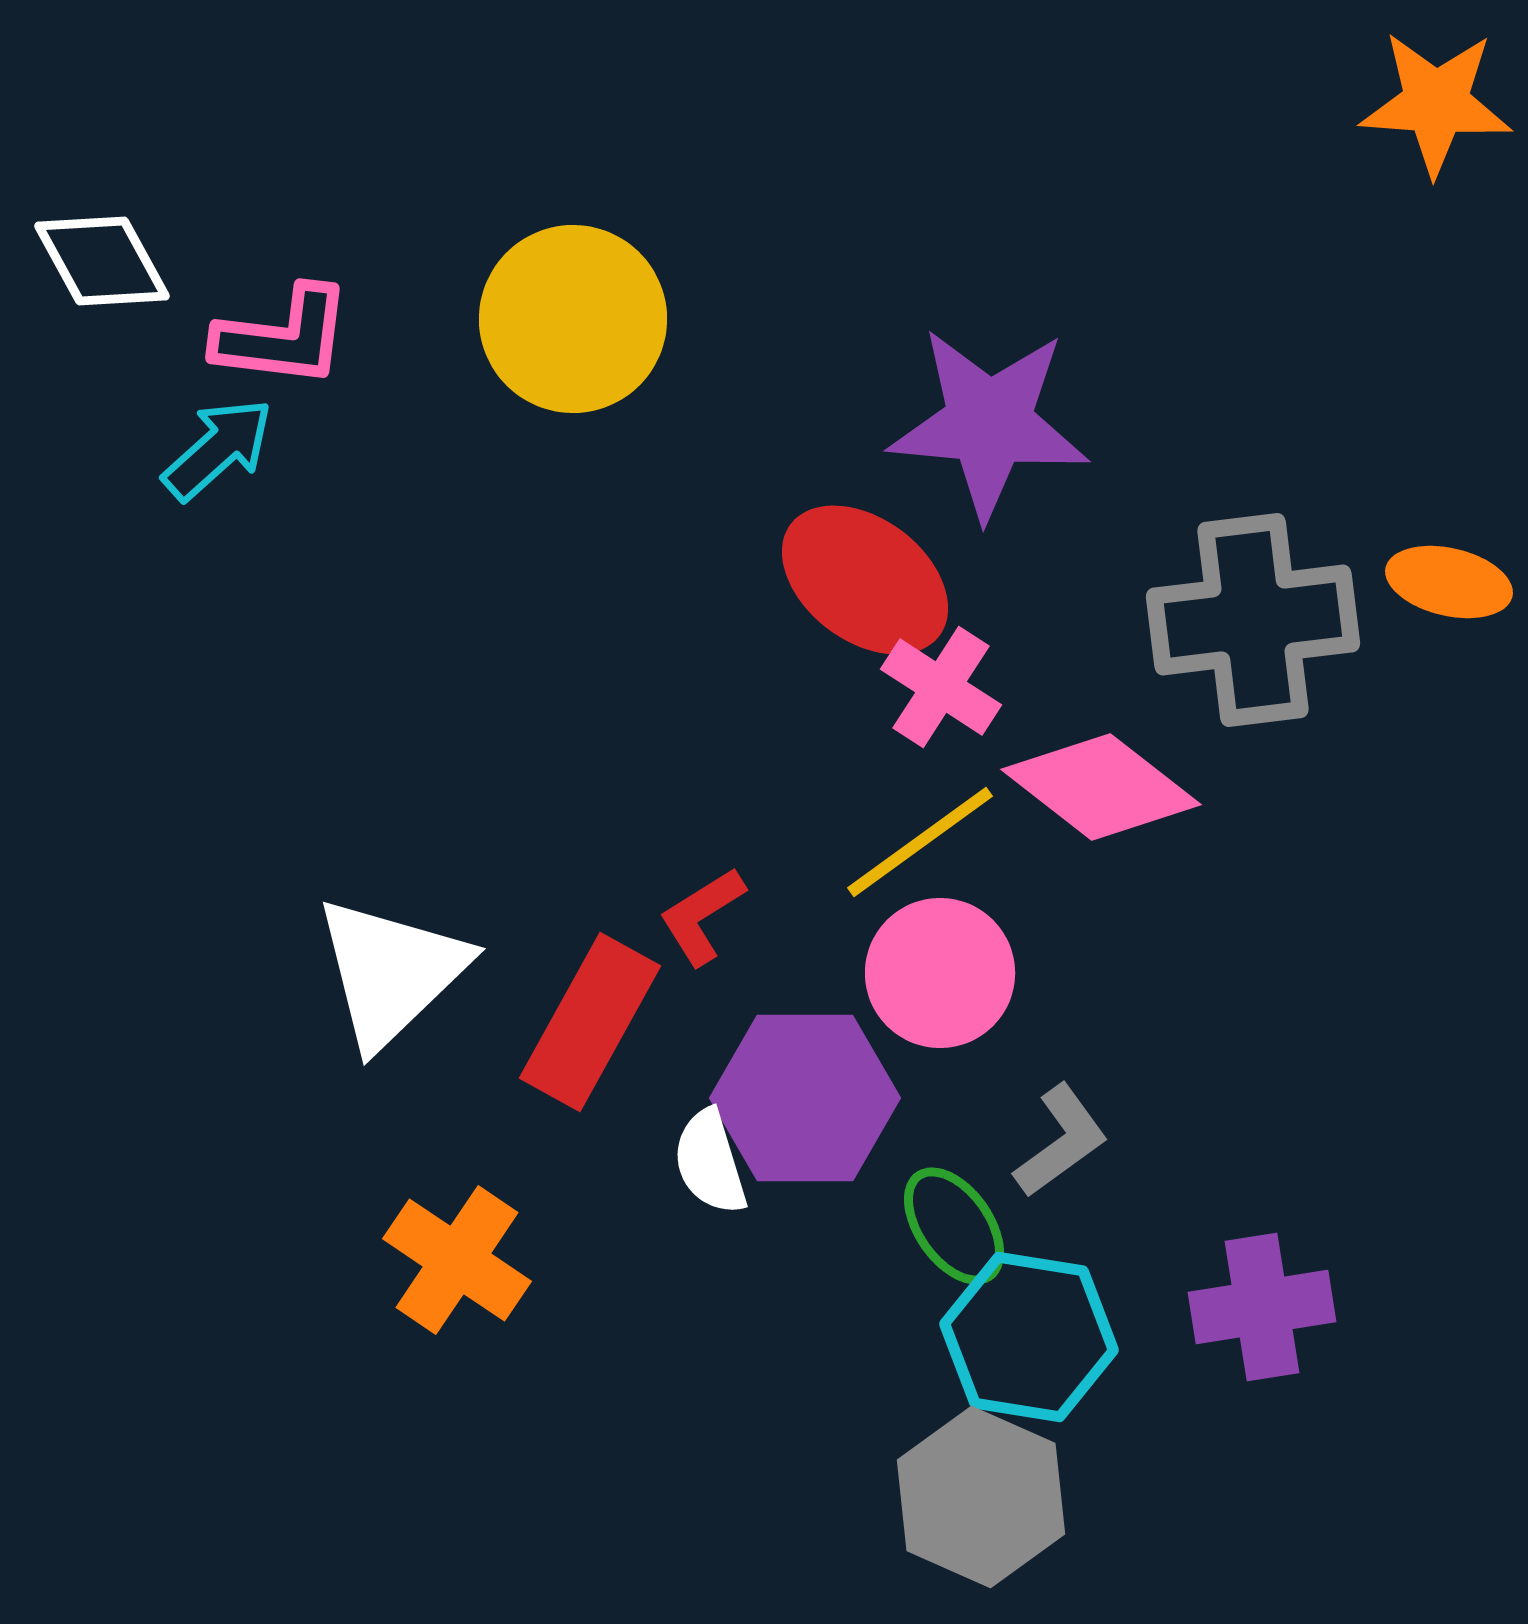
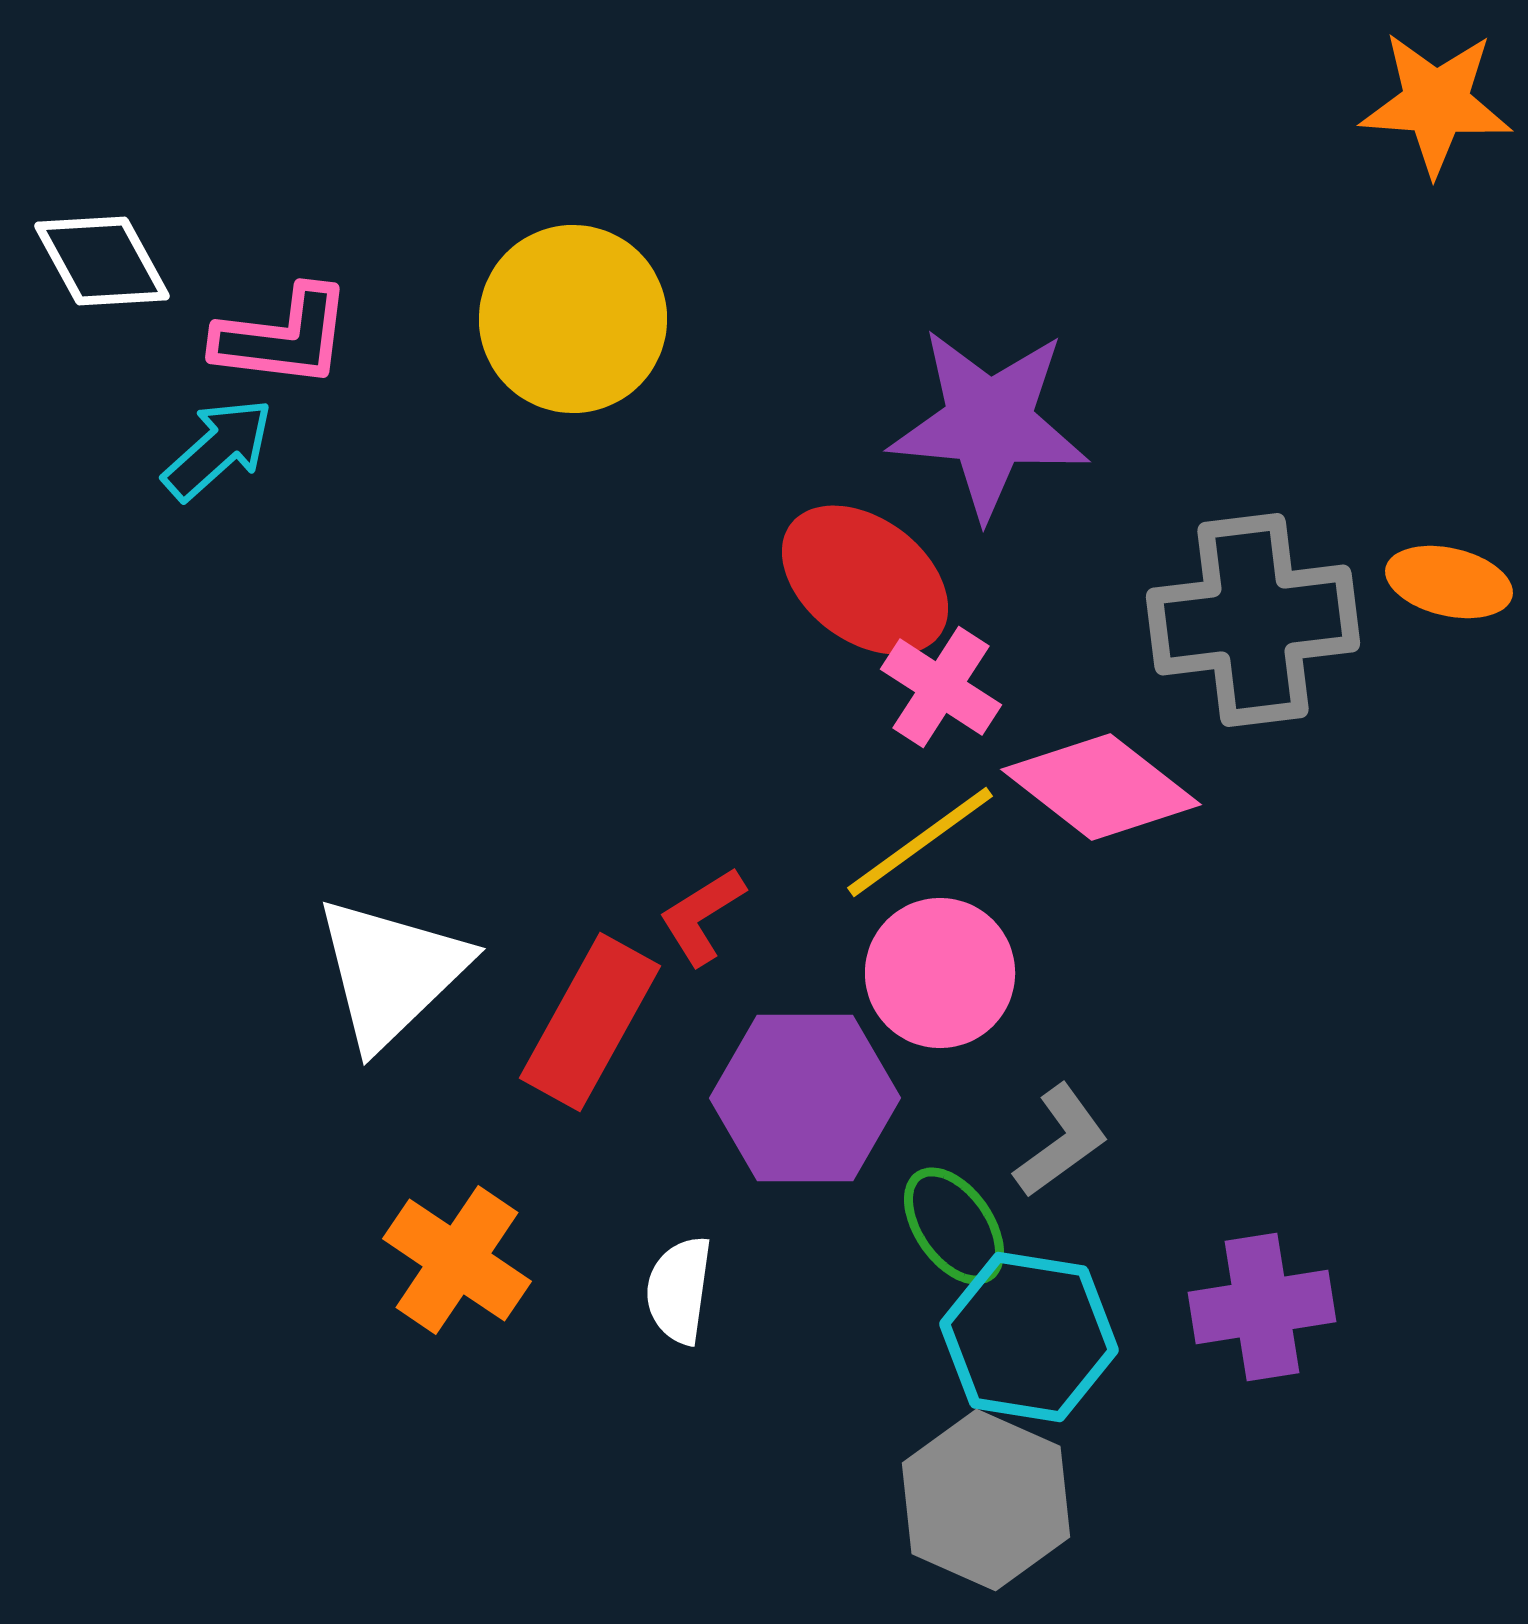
white semicircle: moved 31 px left, 128 px down; rotated 25 degrees clockwise
gray hexagon: moved 5 px right, 3 px down
